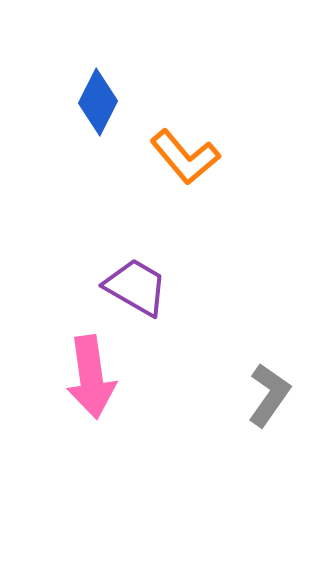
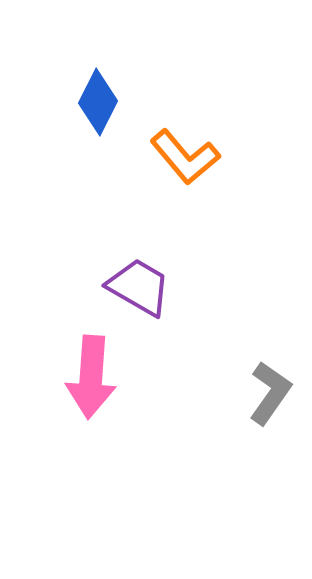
purple trapezoid: moved 3 px right
pink arrow: rotated 12 degrees clockwise
gray L-shape: moved 1 px right, 2 px up
